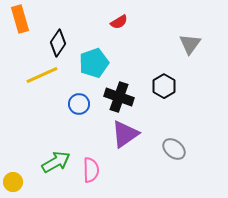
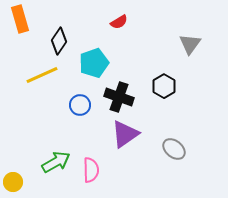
black diamond: moved 1 px right, 2 px up
blue circle: moved 1 px right, 1 px down
